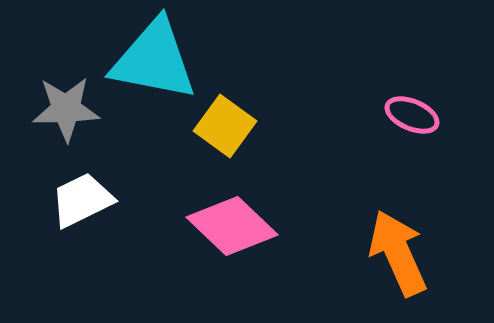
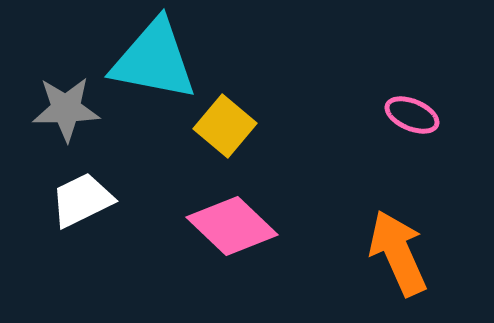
yellow square: rotated 4 degrees clockwise
